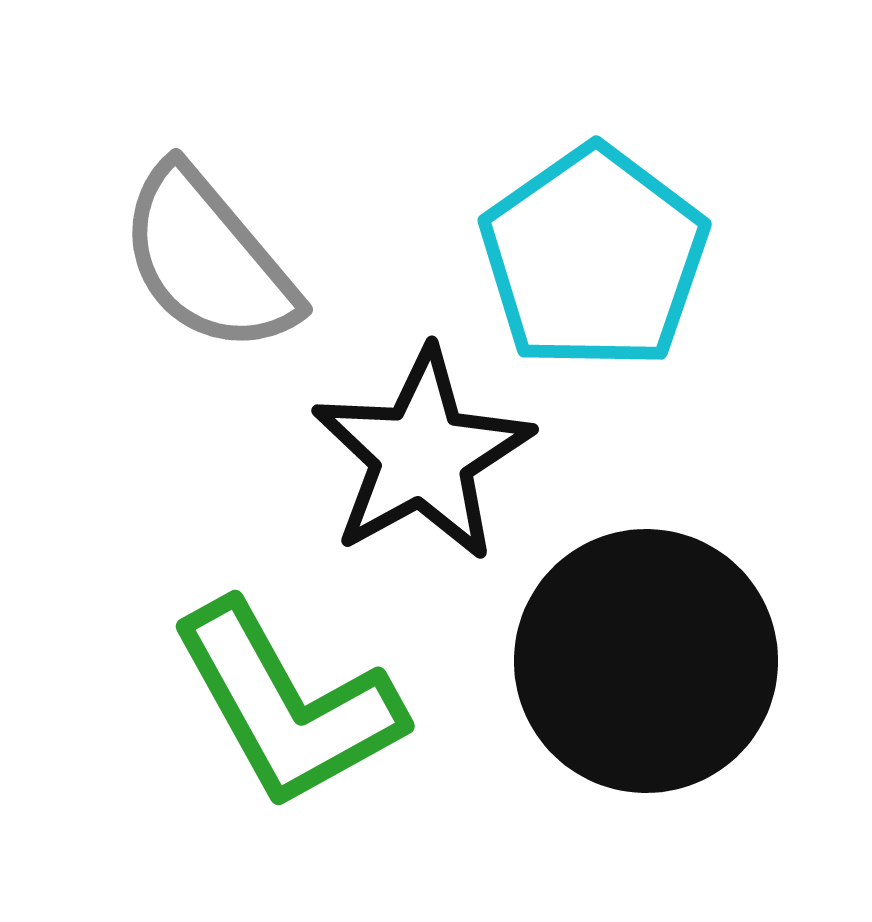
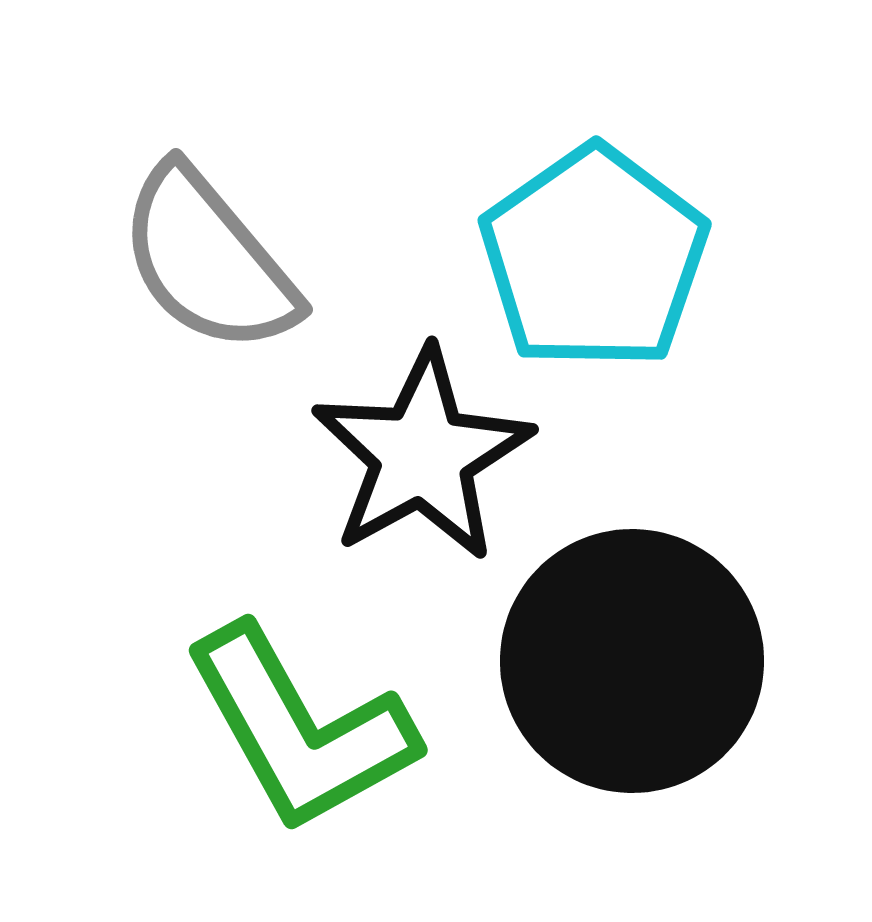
black circle: moved 14 px left
green L-shape: moved 13 px right, 24 px down
